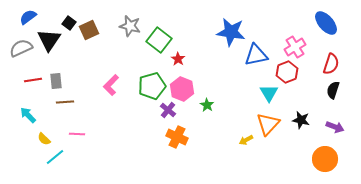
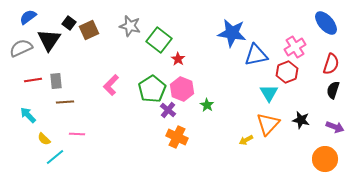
blue star: moved 1 px right, 1 px down
green pentagon: moved 3 px down; rotated 16 degrees counterclockwise
